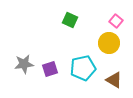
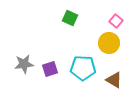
green square: moved 2 px up
cyan pentagon: rotated 15 degrees clockwise
